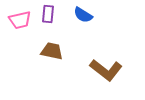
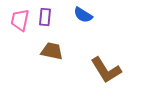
purple rectangle: moved 3 px left, 3 px down
pink trapezoid: rotated 115 degrees clockwise
brown L-shape: rotated 20 degrees clockwise
